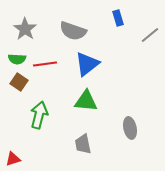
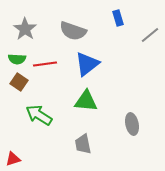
green arrow: rotated 72 degrees counterclockwise
gray ellipse: moved 2 px right, 4 px up
